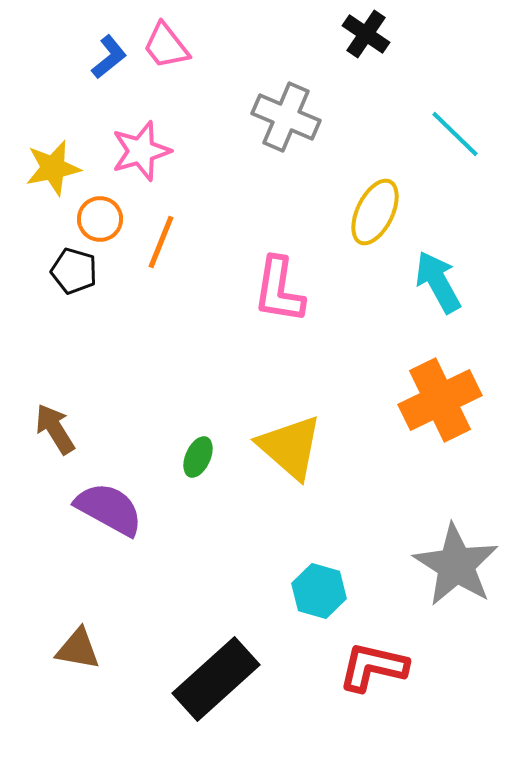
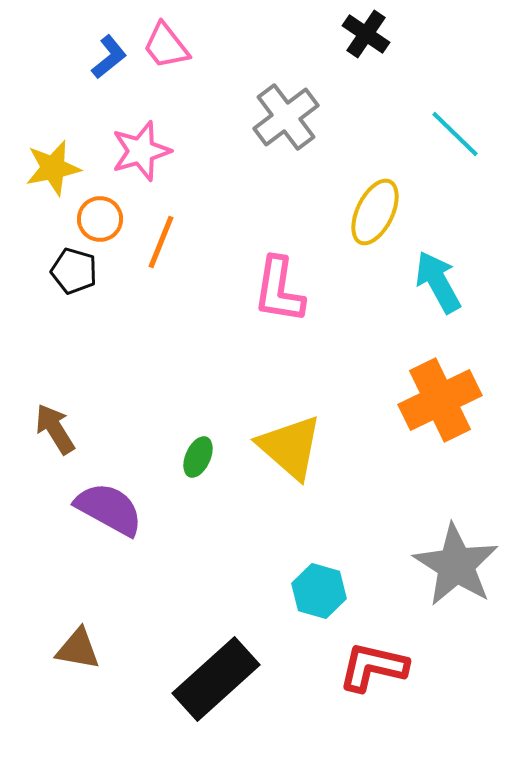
gray cross: rotated 30 degrees clockwise
